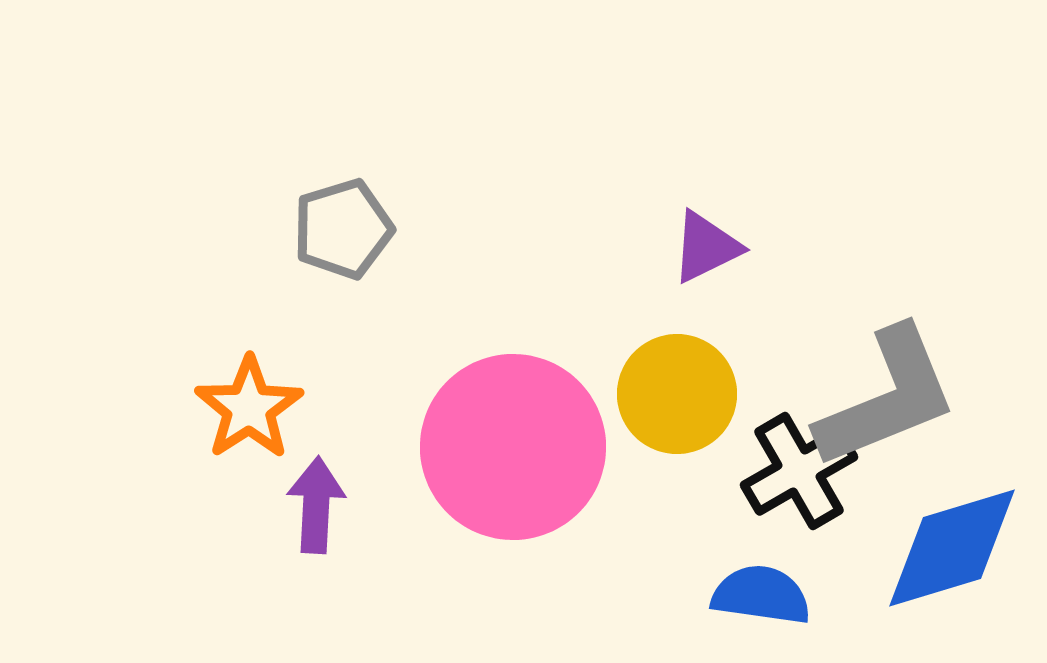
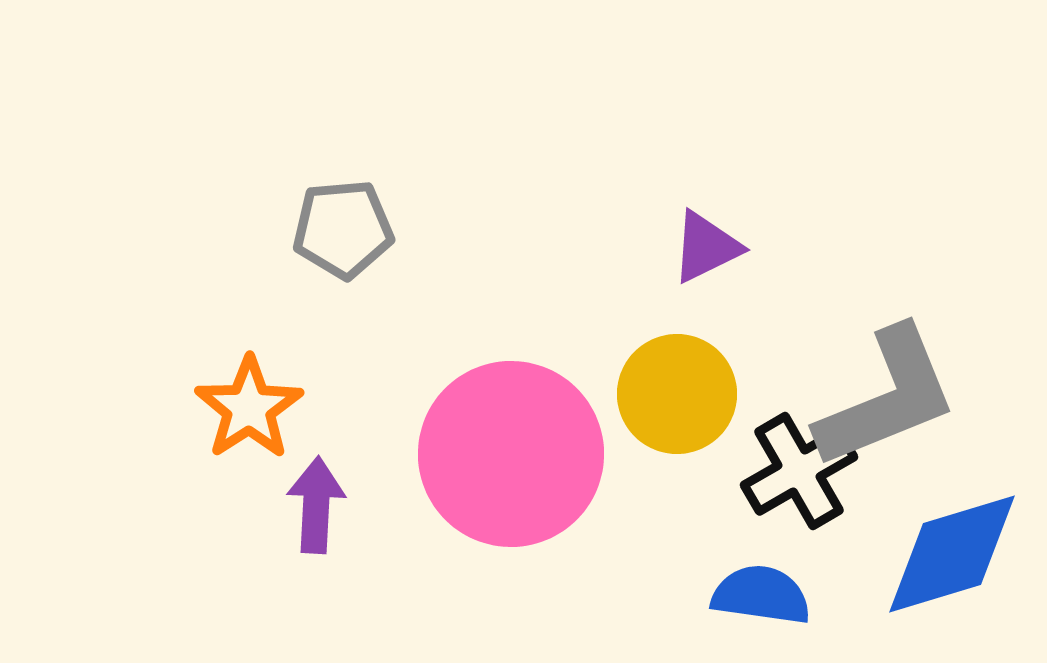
gray pentagon: rotated 12 degrees clockwise
pink circle: moved 2 px left, 7 px down
blue diamond: moved 6 px down
